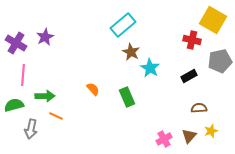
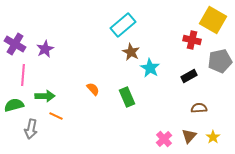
purple star: moved 12 px down
purple cross: moved 1 px left, 1 px down
yellow star: moved 2 px right, 6 px down; rotated 16 degrees counterclockwise
pink cross: rotated 14 degrees counterclockwise
